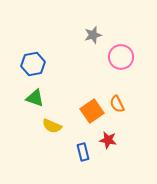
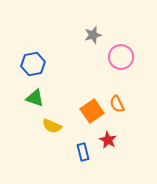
red star: rotated 18 degrees clockwise
